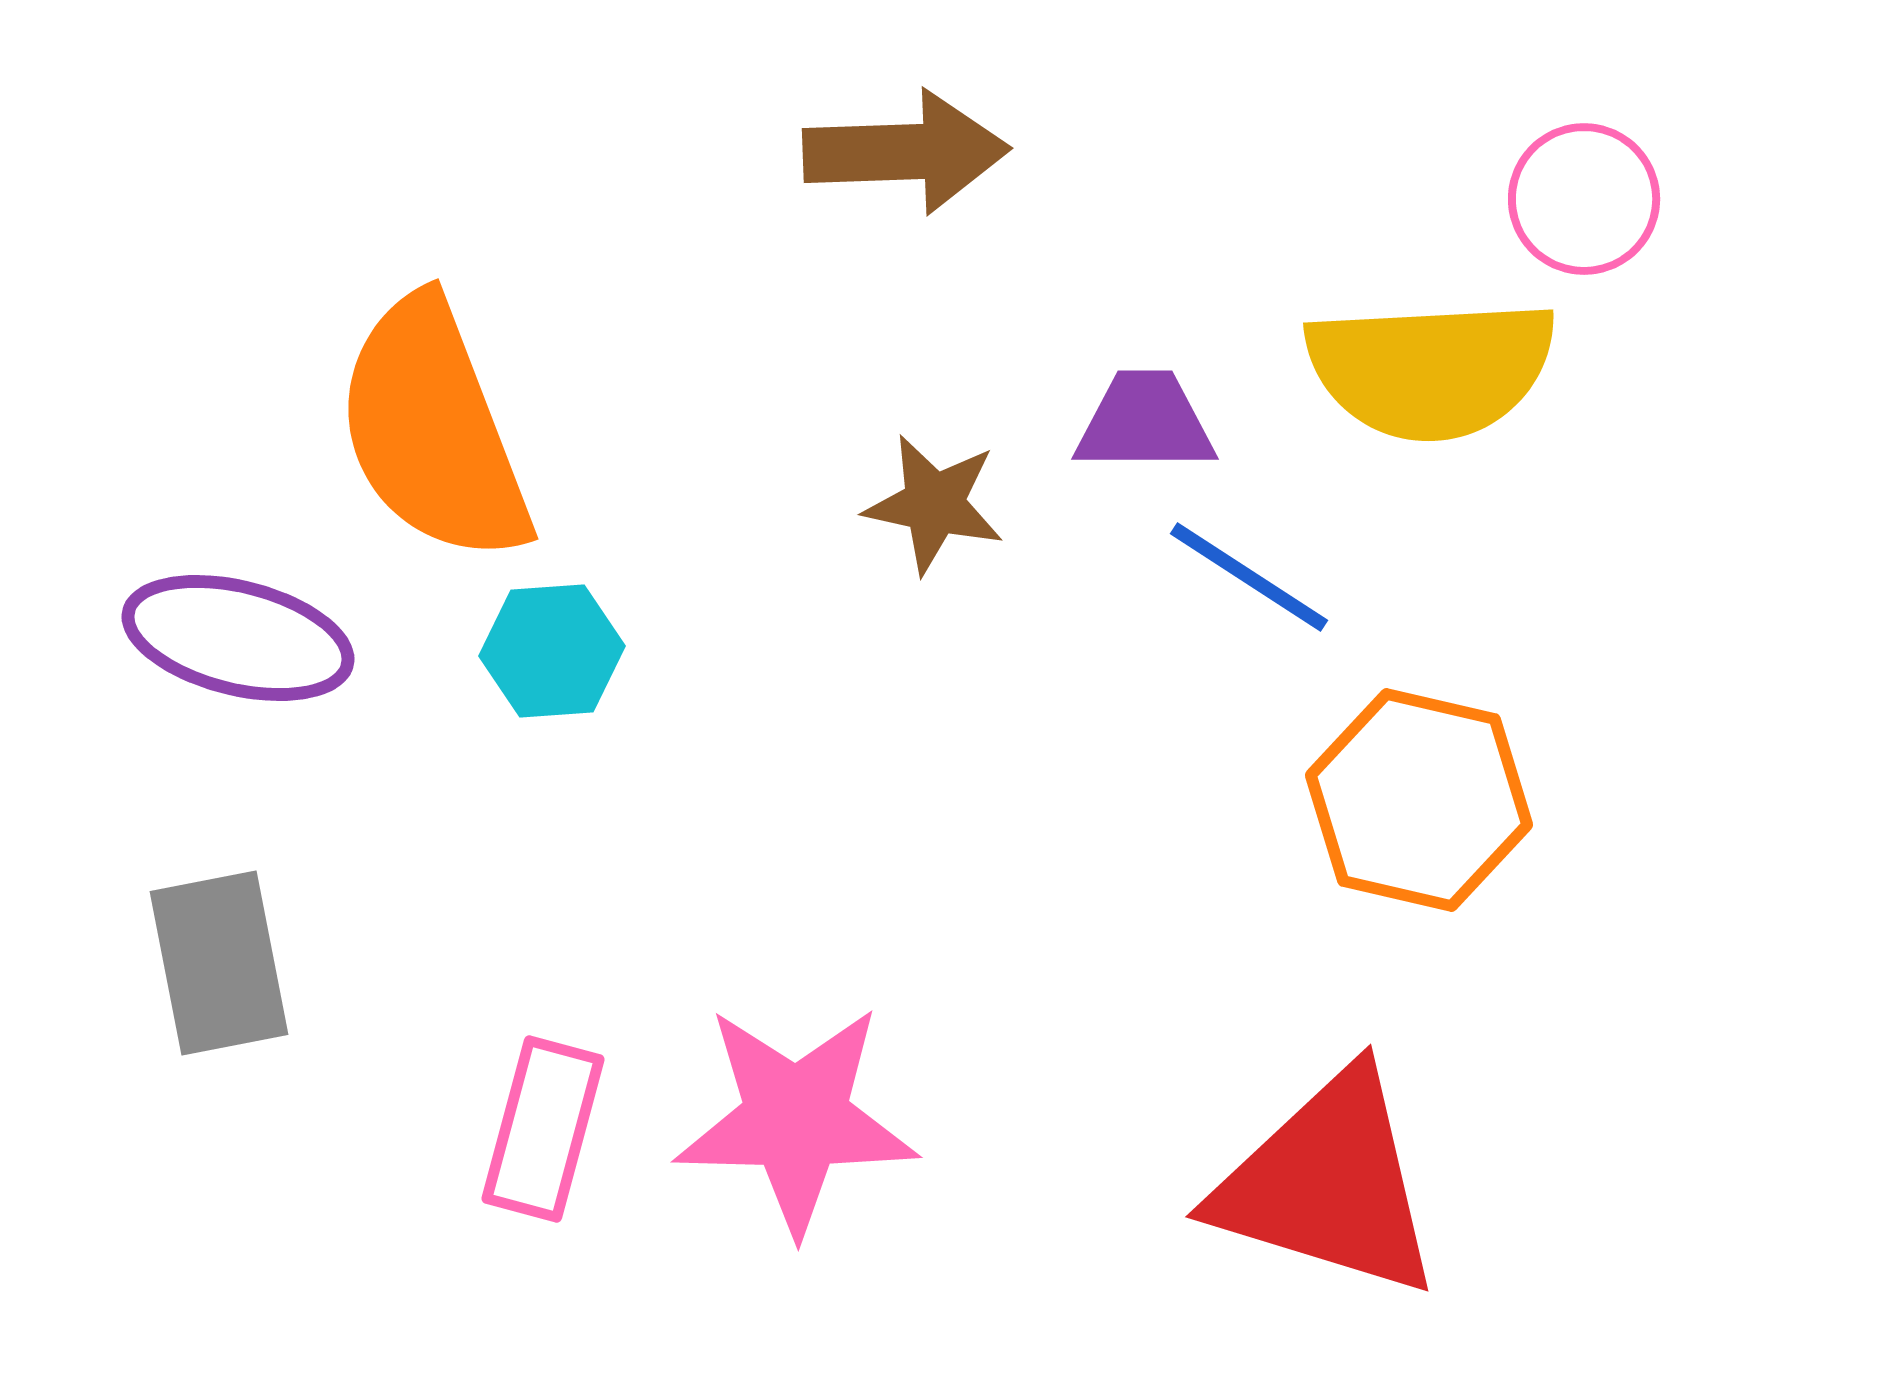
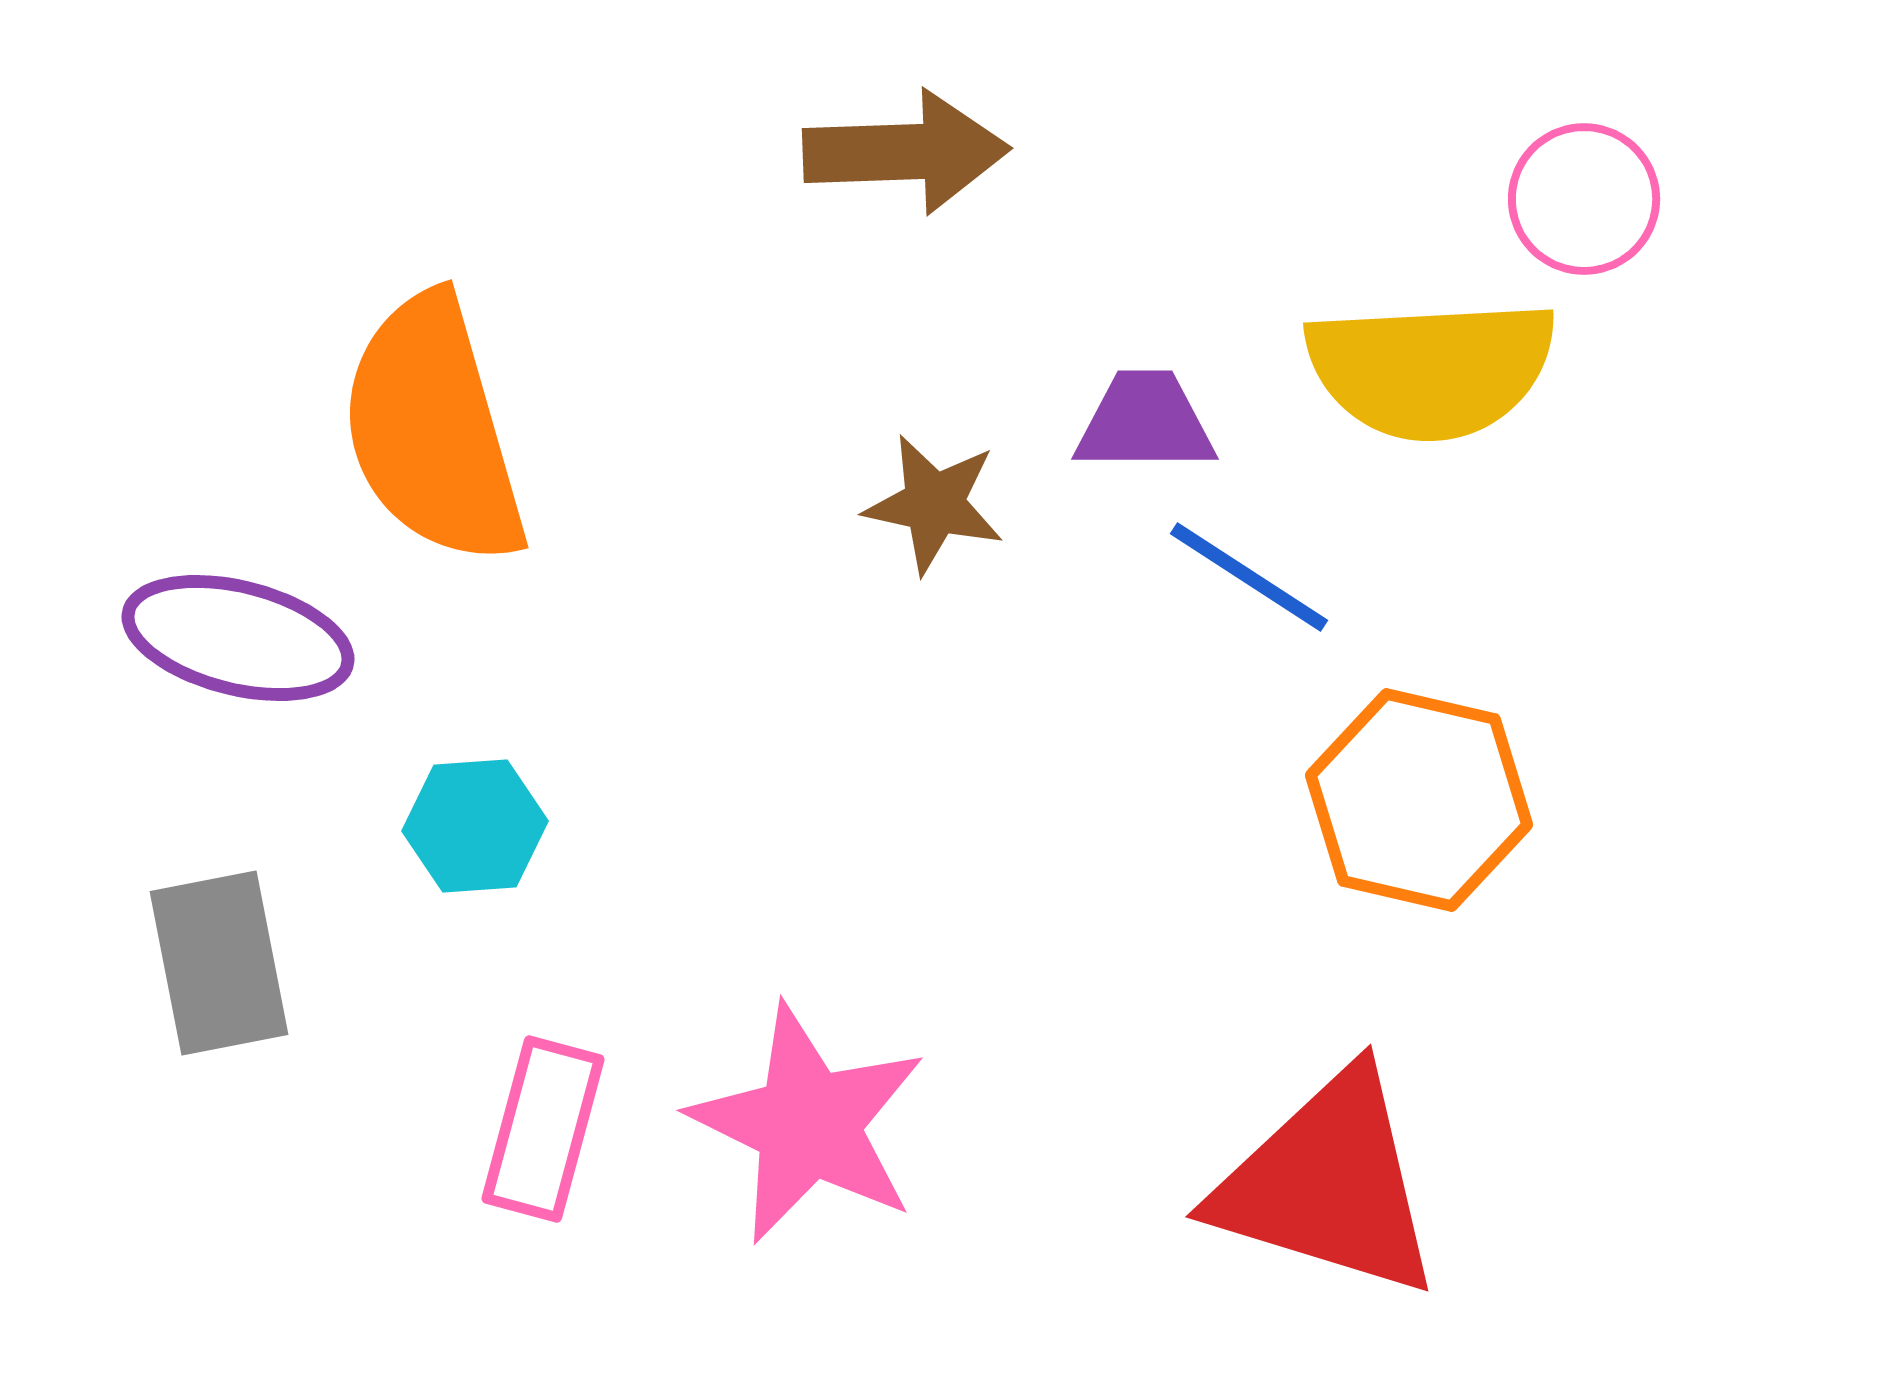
orange semicircle: rotated 5 degrees clockwise
cyan hexagon: moved 77 px left, 175 px down
pink star: moved 12 px right, 5 px down; rotated 25 degrees clockwise
